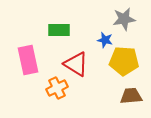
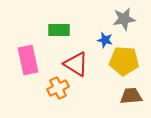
orange cross: moved 1 px right
